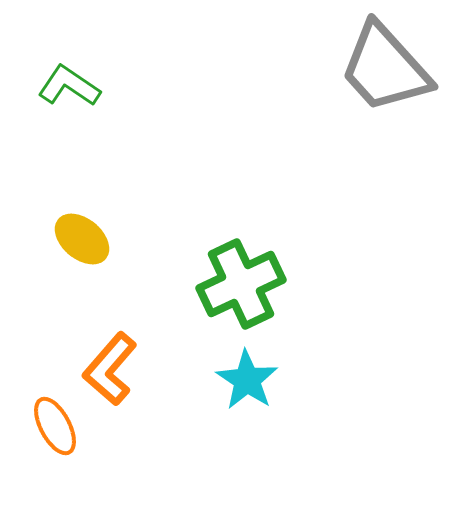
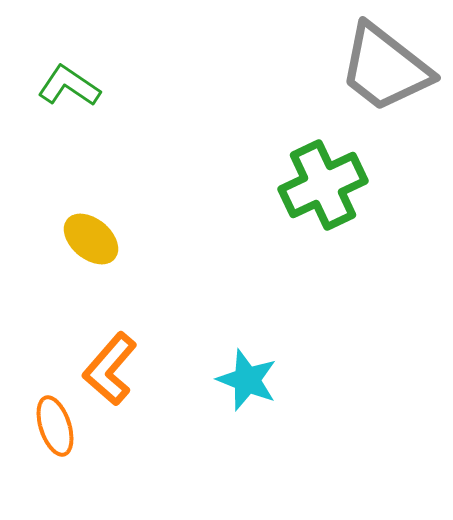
gray trapezoid: rotated 10 degrees counterclockwise
yellow ellipse: moved 9 px right
green cross: moved 82 px right, 99 px up
cyan star: rotated 12 degrees counterclockwise
orange ellipse: rotated 10 degrees clockwise
